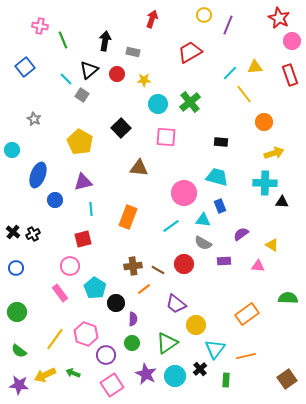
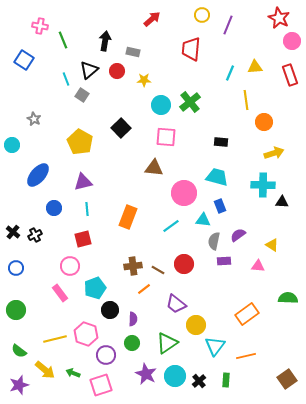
yellow circle at (204, 15): moved 2 px left
red arrow at (152, 19): rotated 30 degrees clockwise
red trapezoid at (190, 52): moved 1 px right, 3 px up; rotated 55 degrees counterclockwise
blue square at (25, 67): moved 1 px left, 7 px up; rotated 18 degrees counterclockwise
cyan line at (230, 73): rotated 21 degrees counterclockwise
red circle at (117, 74): moved 3 px up
cyan line at (66, 79): rotated 24 degrees clockwise
yellow line at (244, 94): moved 2 px right, 6 px down; rotated 30 degrees clockwise
cyan circle at (158, 104): moved 3 px right, 1 px down
cyan circle at (12, 150): moved 5 px up
brown triangle at (139, 168): moved 15 px right
blue ellipse at (38, 175): rotated 20 degrees clockwise
cyan cross at (265, 183): moved 2 px left, 2 px down
blue circle at (55, 200): moved 1 px left, 8 px down
cyan line at (91, 209): moved 4 px left
black cross at (33, 234): moved 2 px right, 1 px down
purple semicircle at (241, 234): moved 3 px left, 1 px down
gray semicircle at (203, 243): moved 11 px right, 2 px up; rotated 72 degrees clockwise
cyan pentagon at (95, 288): rotated 20 degrees clockwise
black circle at (116, 303): moved 6 px left, 7 px down
green circle at (17, 312): moved 1 px left, 2 px up
yellow line at (55, 339): rotated 40 degrees clockwise
cyan triangle at (215, 349): moved 3 px up
black cross at (200, 369): moved 1 px left, 12 px down
yellow arrow at (45, 375): moved 5 px up; rotated 115 degrees counterclockwise
purple star at (19, 385): rotated 24 degrees counterclockwise
pink square at (112, 385): moved 11 px left; rotated 15 degrees clockwise
